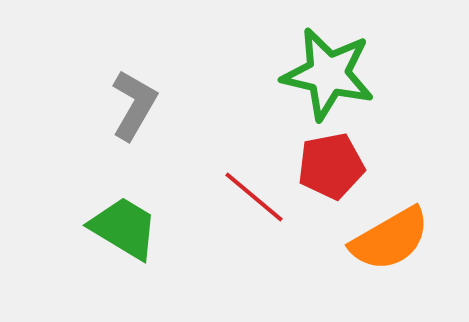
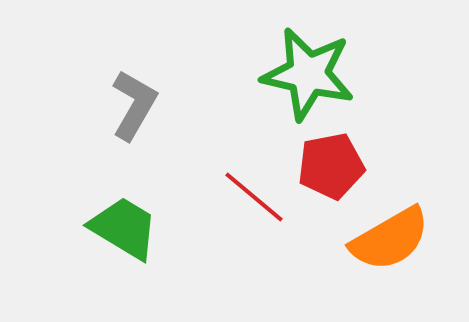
green star: moved 20 px left
